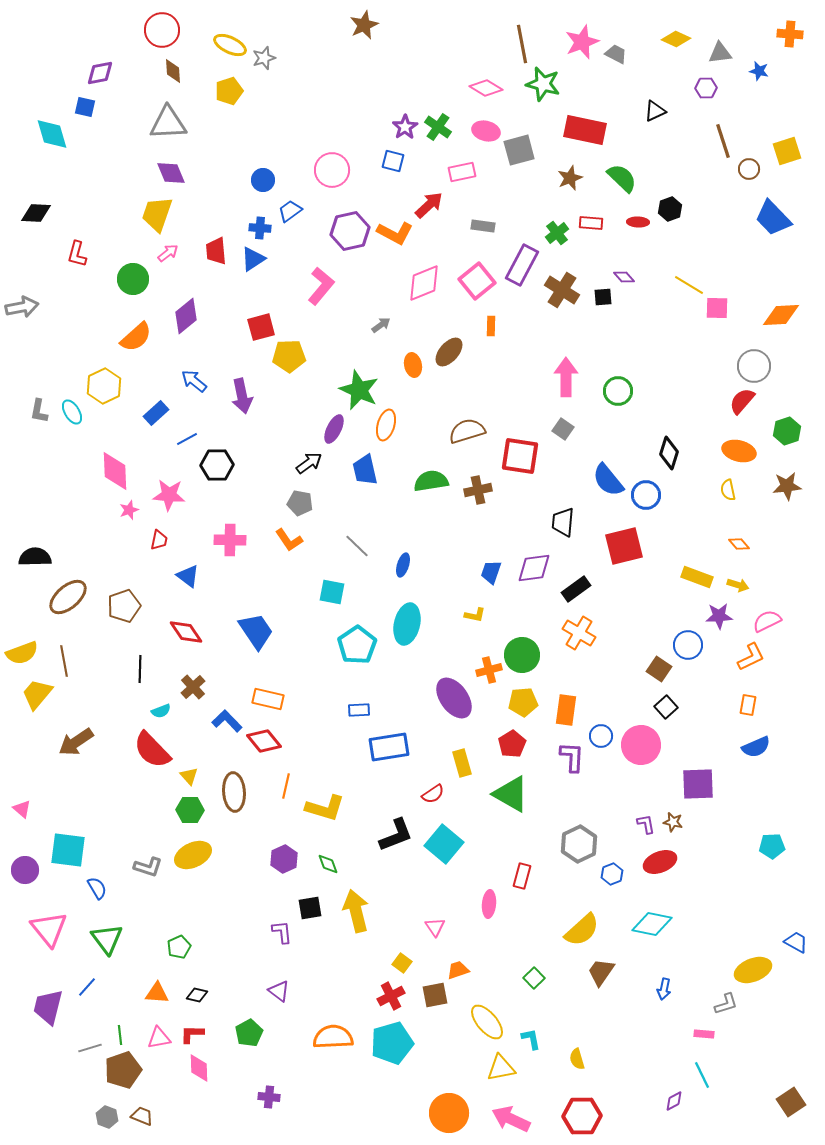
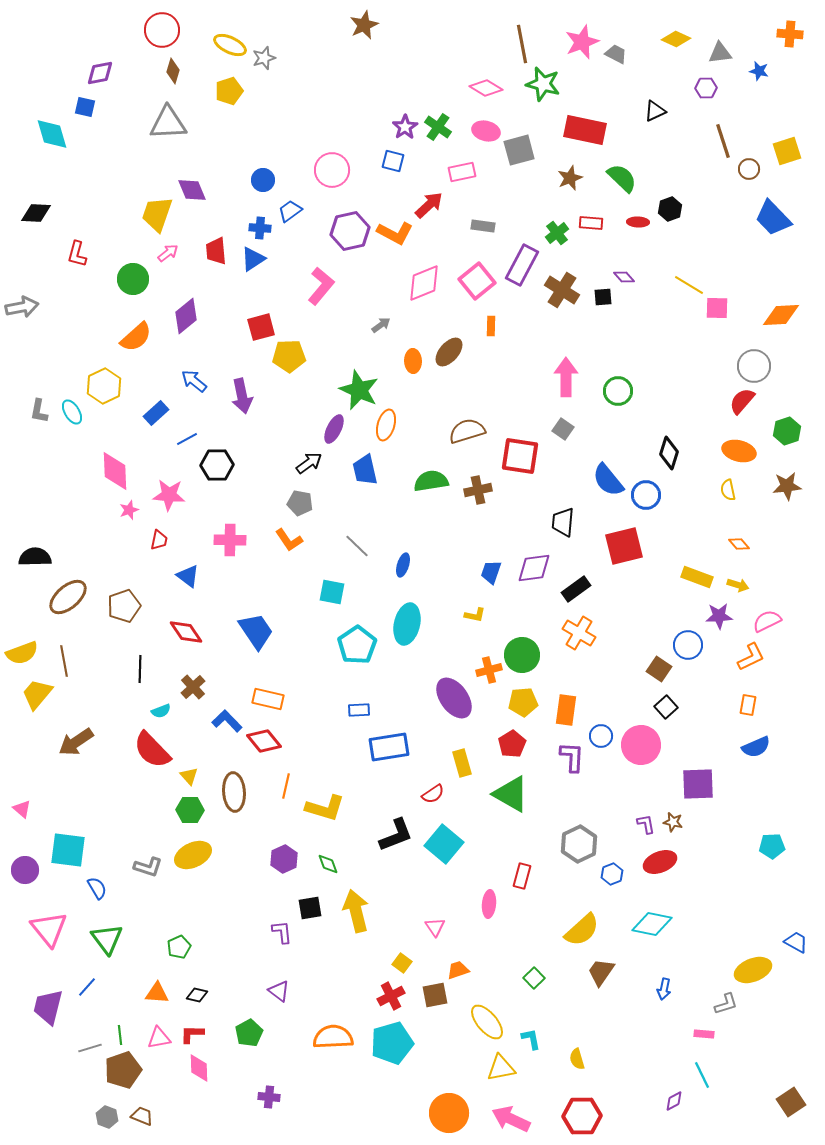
brown diamond at (173, 71): rotated 20 degrees clockwise
purple diamond at (171, 173): moved 21 px right, 17 px down
orange ellipse at (413, 365): moved 4 px up; rotated 10 degrees clockwise
